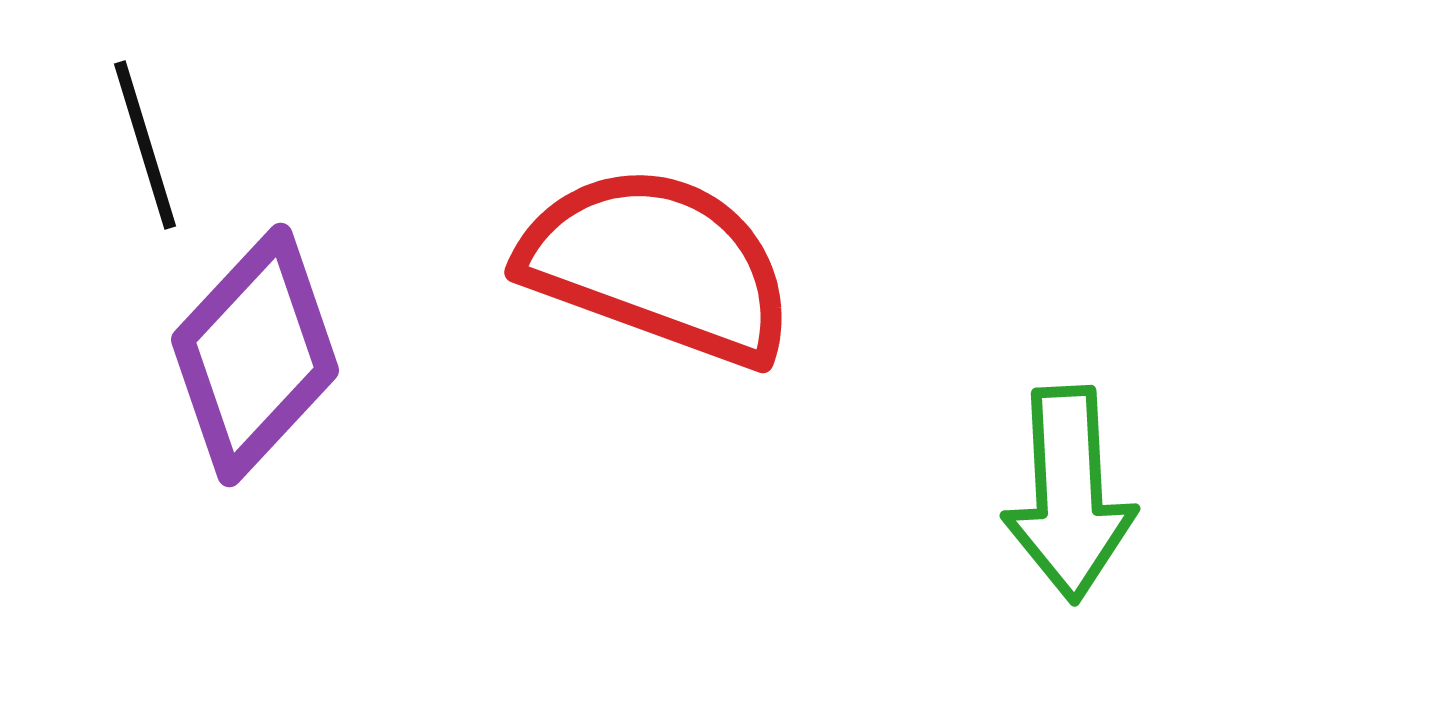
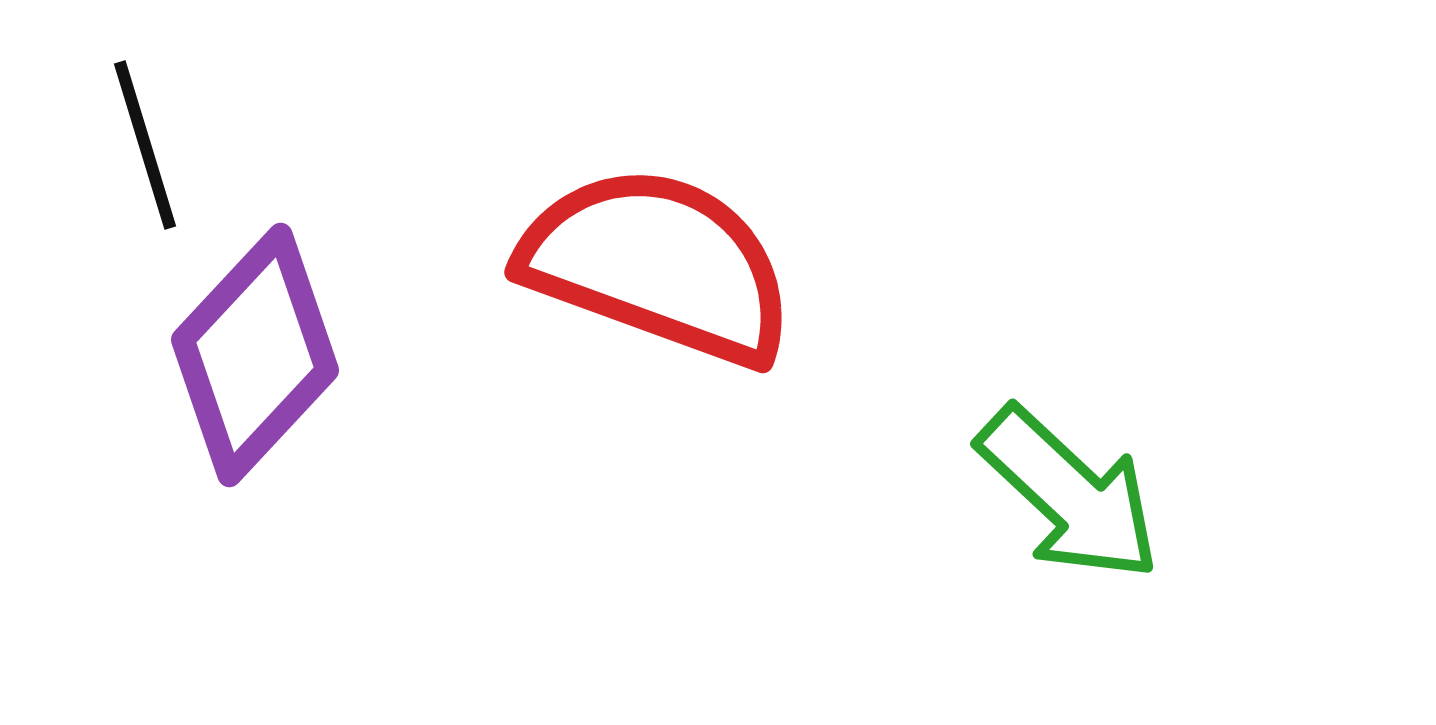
green arrow: rotated 44 degrees counterclockwise
